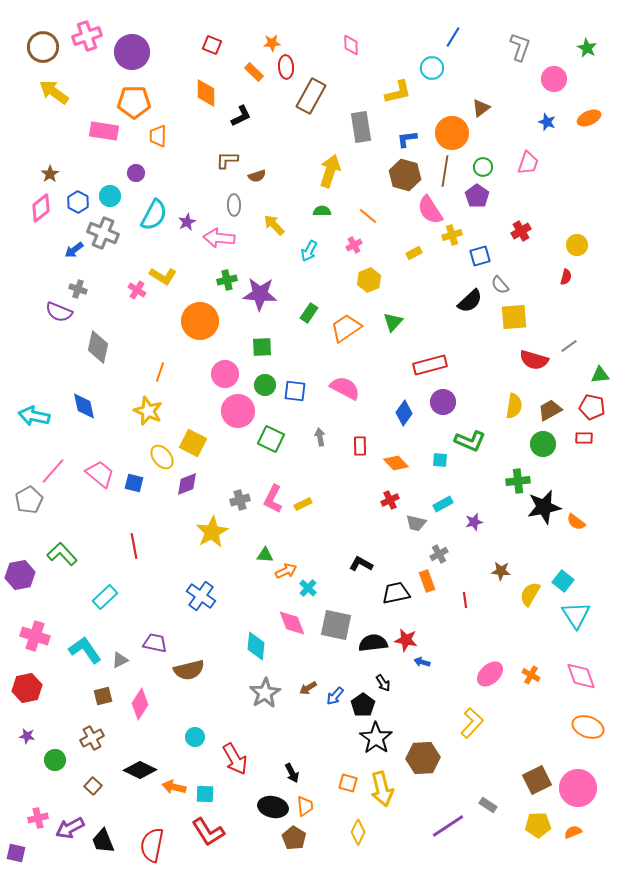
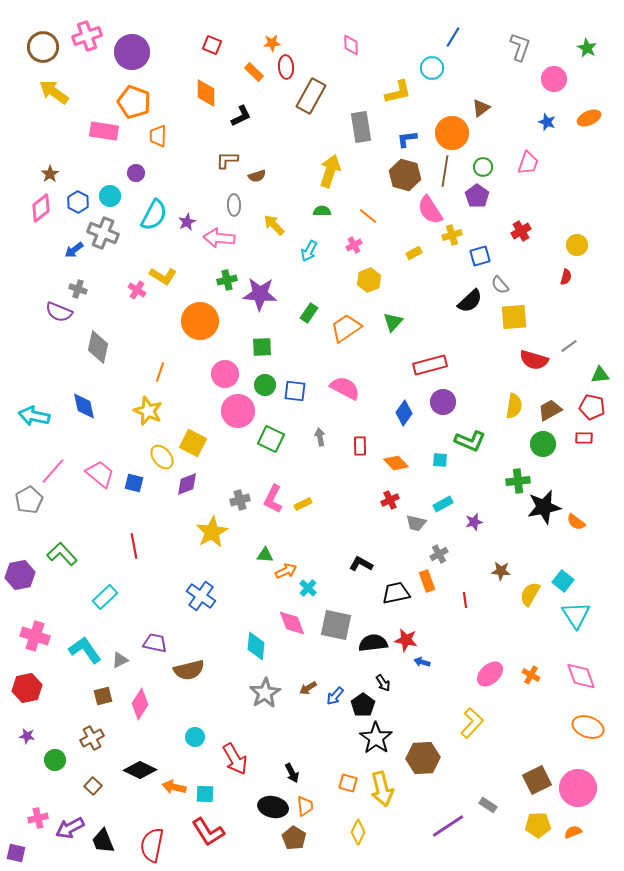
orange pentagon at (134, 102): rotated 20 degrees clockwise
